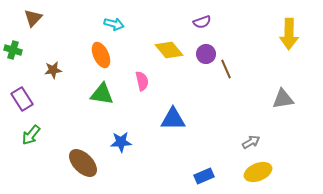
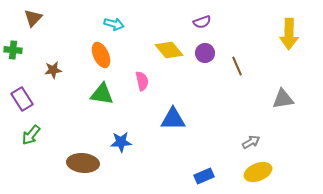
green cross: rotated 12 degrees counterclockwise
purple circle: moved 1 px left, 1 px up
brown line: moved 11 px right, 3 px up
brown ellipse: rotated 40 degrees counterclockwise
